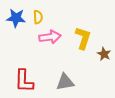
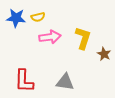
yellow semicircle: rotated 80 degrees clockwise
gray triangle: rotated 18 degrees clockwise
